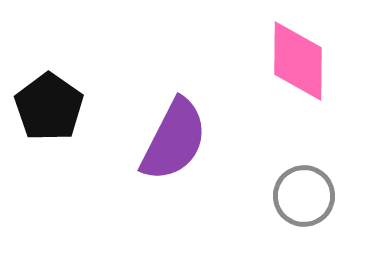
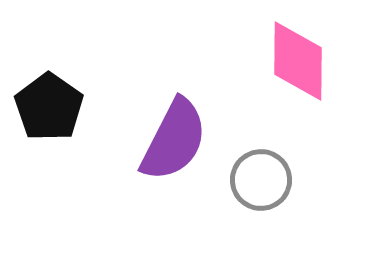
gray circle: moved 43 px left, 16 px up
